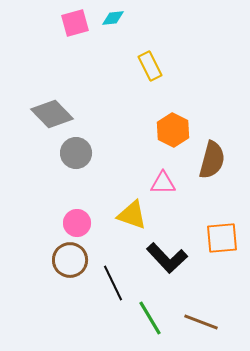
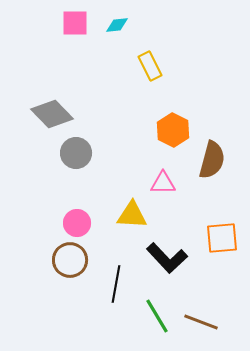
cyan diamond: moved 4 px right, 7 px down
pink square: rotated 16 degrees clockwise
yellow triangle: rotated 16 degrees counterclockwise
black line: moved 3 px right, 1 px down; rotated 36 degrees clockwise
green line: moved 7 px right, 2 px up
